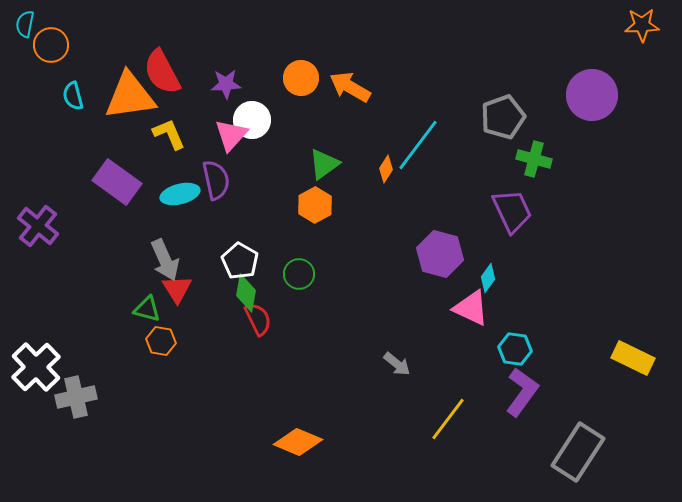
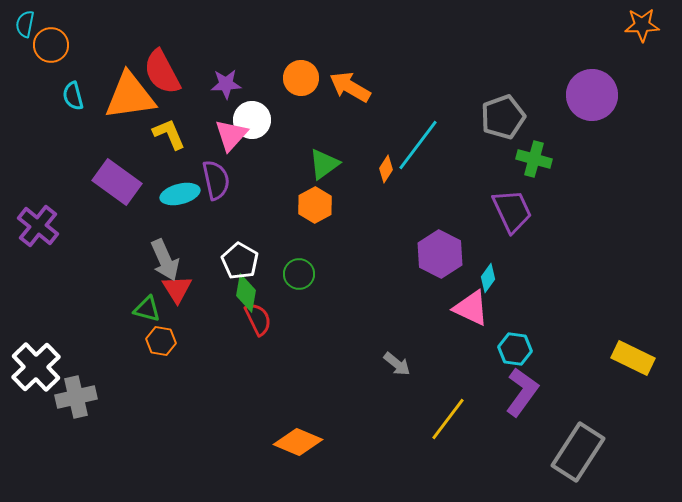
purple hexagon at (440, 254): rotated 12 degrees clockwise
